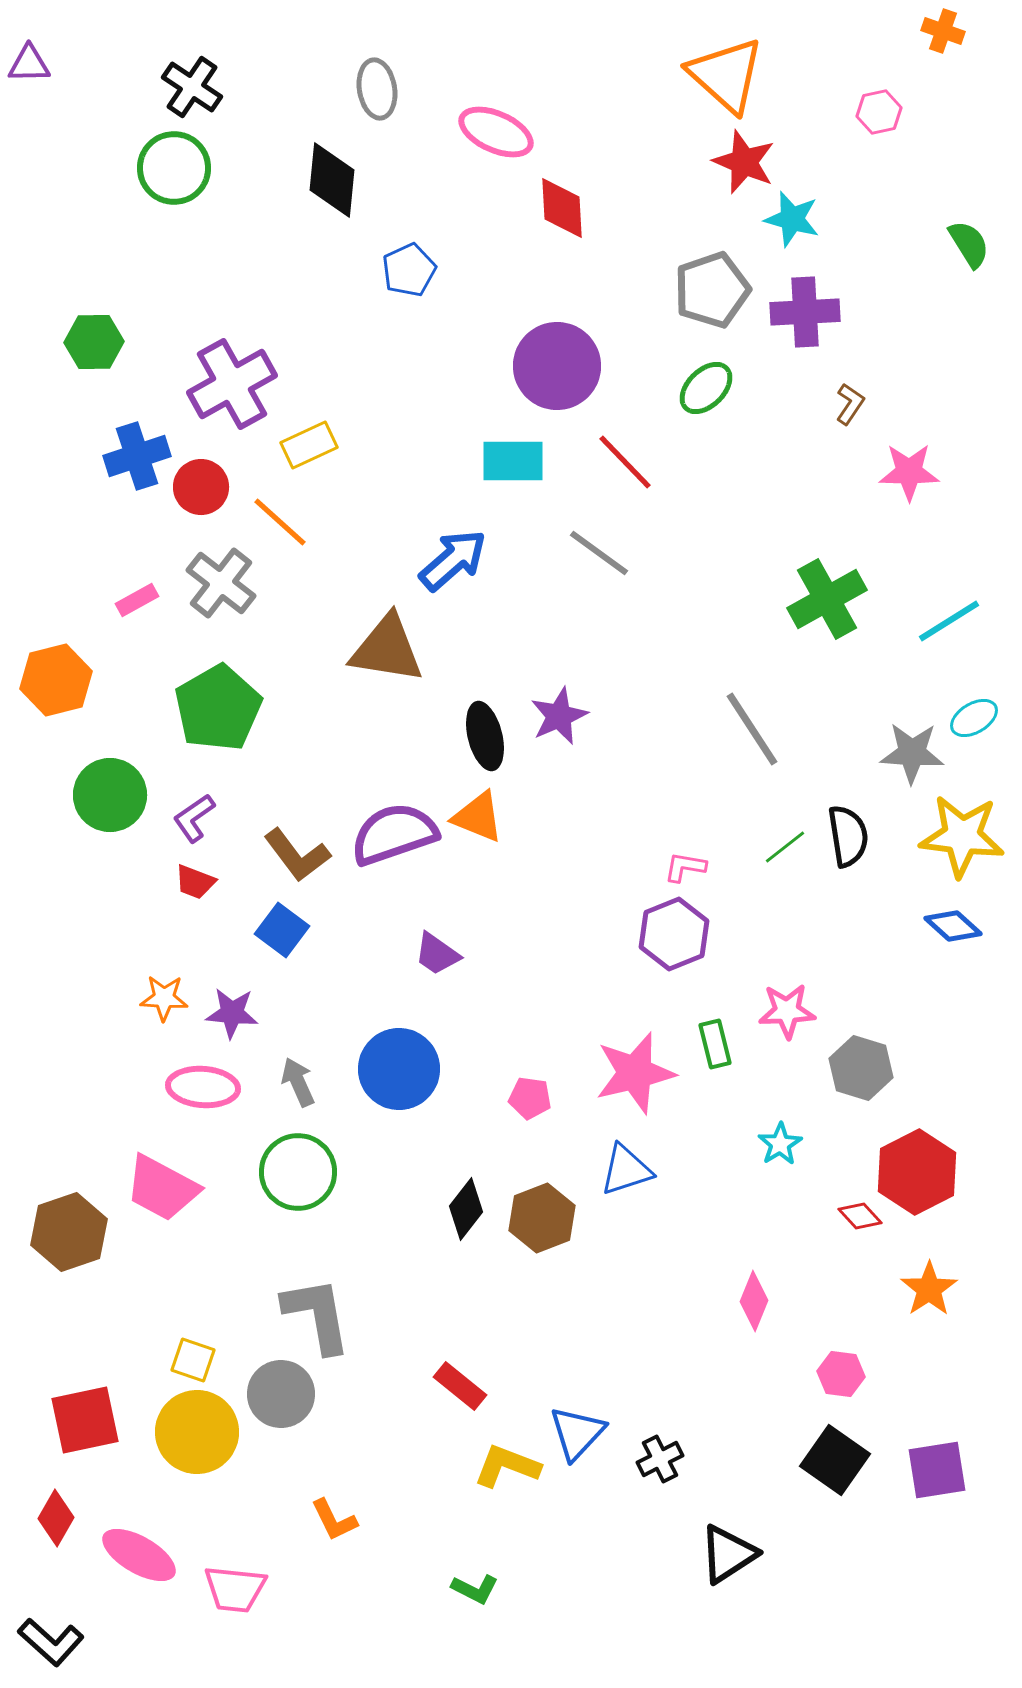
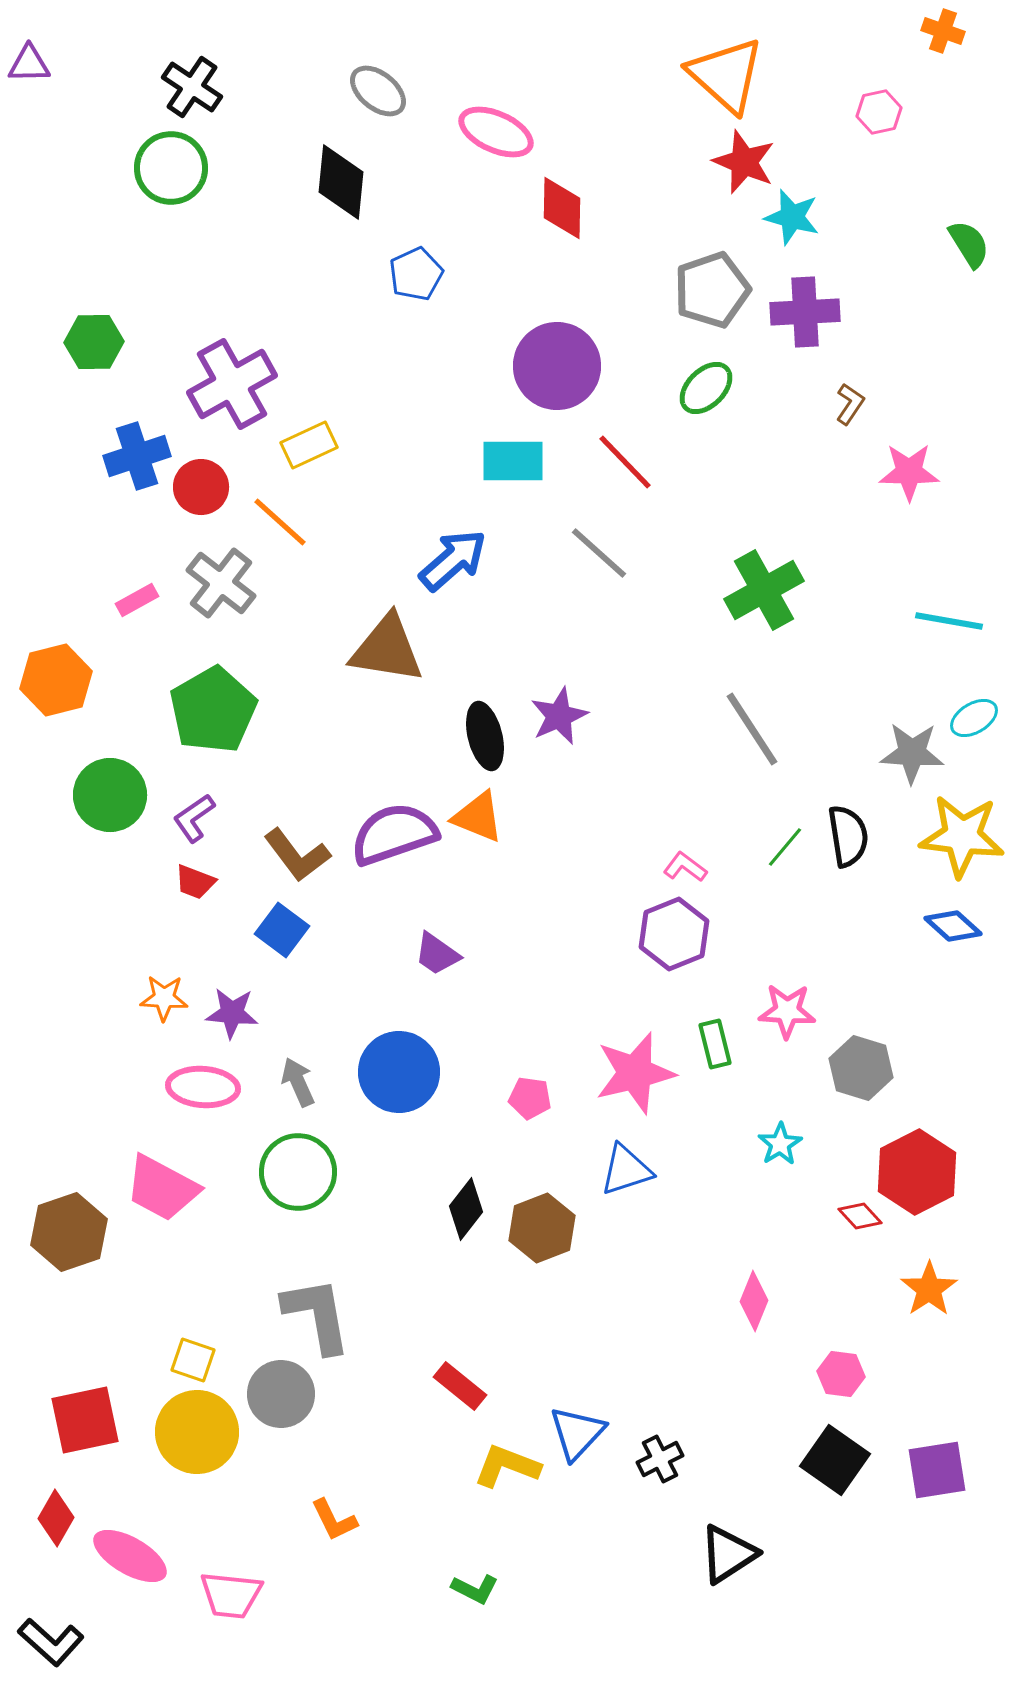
gray ellipse at (377, 89): moved 1 px right, 2 px down; rotated 42 degrees counterclockwise
green circle at (174, 168): moved 3 px left
black diamond at (332, 180): moved 9 px right, 2 px down
red diamond at (562, 208): rotated 4 degrees clockwise
cyan star at (792, 219): moved 2 px up
blue pentagon at (409, 270): moved 7 px right, 4 px down
gray line at (599, 553): rotated 6 degrees clockwise
green cross at (827, 599): moved 63 px left, 9 px up
cyan line at (949, 621): rotated 42 degrees clockwise
green pentagon at (218, 708): moved 5 px left, 2 px down
green line at (785, 847): rotated 12 degrees counterclockwise
pink L-shape at (685, 867): rotated 27 degrees clockwise
pink star at (787, 1011): rotated 6 degrees clockwise
blue circle at (399, 1069): moved 3 px down
brown hexagon at (542, 1218): moved 10 px down
pink ellipse at (139, 1555): moved 9 px left, 1 px down
pink trapezoid at (235, 1589): moved 4 px left, 6 px down
